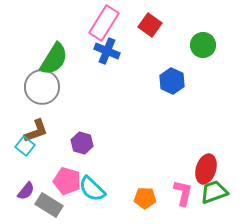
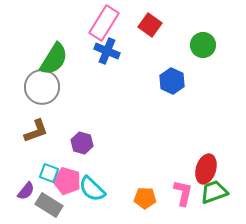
cyan square: moved 24 px right, 27 px down; rotated 18 degrees counterclockwise
